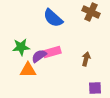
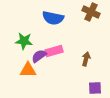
blue semicircle: rotated 30 degrees counterclockwise
green star: moved 3 px right, 6 px up; rotated 12 degrees clockwise
pink rectangle: moved 2 px right, 1 px up
